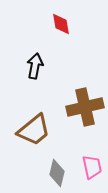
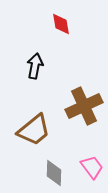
brown cross: moved 1 px left, 1 px up; rotated 12 degrees counterclockwise
pink trapezoid: rotated 25 degrees counterclockwise
gray diamond: moved 3 px left; rotated 12 degrees counterclockwise
